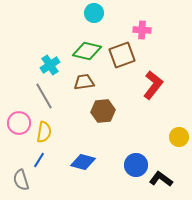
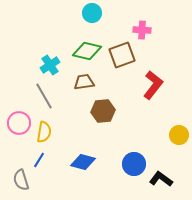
cyan circle: moved 2 px left
yellow circle: moved 2 px up
blue circle: moved 2 px left, 1 px up
